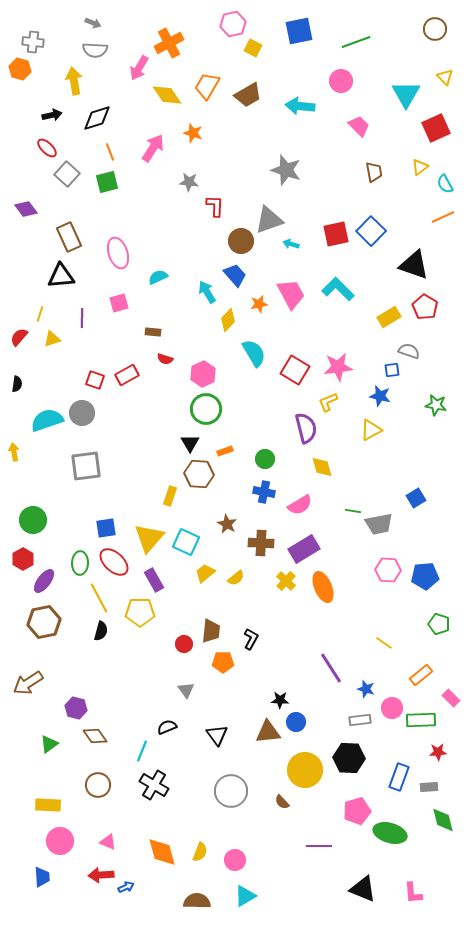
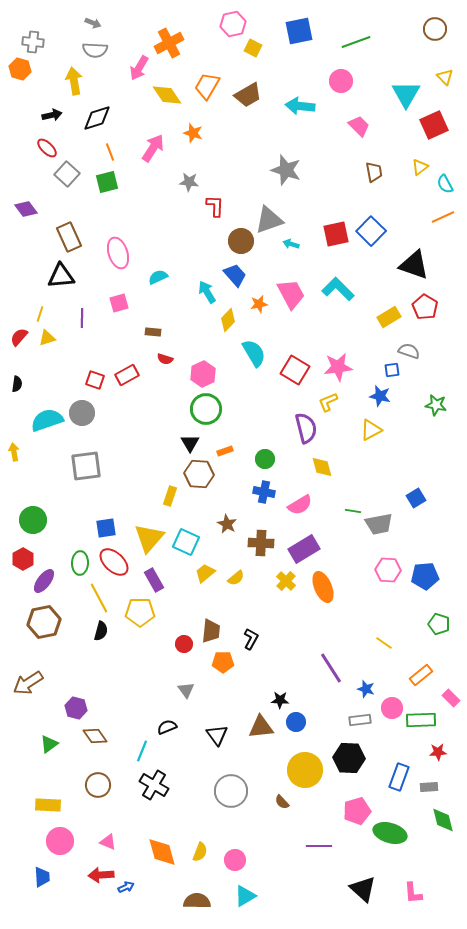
red square at (436, 128): moved 2 px left, 3 px up
yellow triangle at (52, 339): moved 5 px left, 1 px up
brown triangle at (268, 732): moved 7 px left, 5 px up
black triangle at (363, 889): rotated 20 degrees clockwise
